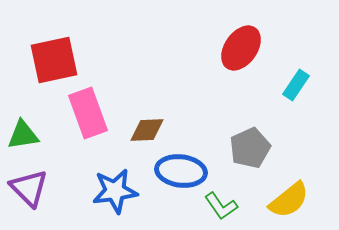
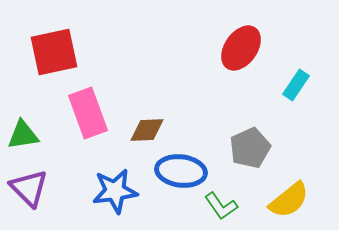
red square: moved 8 px up
